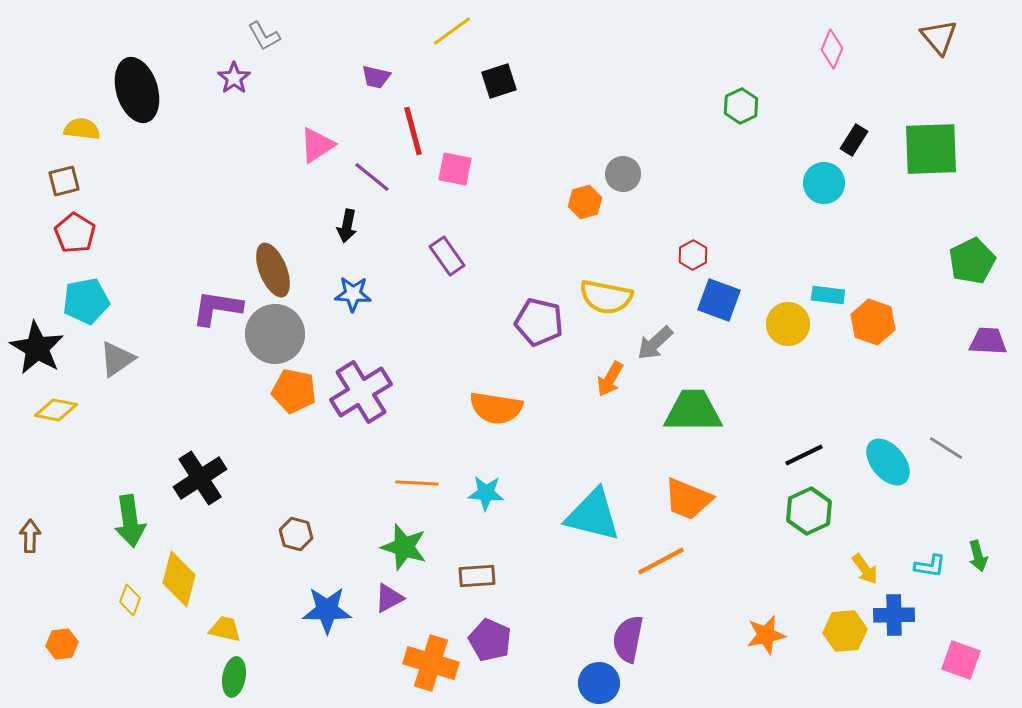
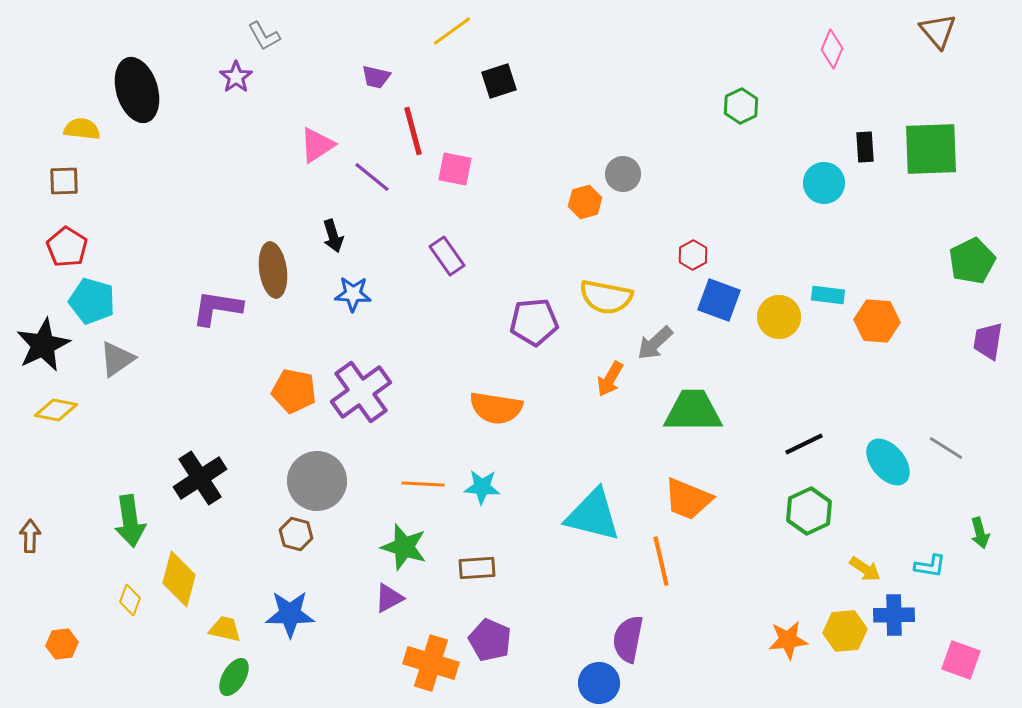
brown triangle at (939, 37): moved 1 px left, 6 px up
purple star at (234, 78): moved 2 px right, 1 px up
black rectangle at (854, 140): moved 11 px right, 7 px down; rotated 36 degrees counterclockwise
brown square at (64, 181): rotated 12 degrees clockwise
black arrow at (347, 226): moved 14 px left, 10 px down; rotated 28 degrees counterclockwise
red pentagon at (75, 233): moved 8 px left, 14 px down
brown ellipse at (273, 270): rotated 14 degrees clockwise
cyan pentagon at (86, 301): moved 6 px right; rotated 27 degrees clockwise
purple pentagon at (539, 322): moved 5 px left; rotated 18 degrees counterclockwise
orange hexagon at (873, 322): moved 4 px right, 1 px up; rotated 15 degrees counterclockwise
yellow circle at (788, 324): moved 9 px left, 7 px up
gray circle at (275, 334): moved 42 px right, 147 px down
purple trapezoid at (988, 341): rotated 84 degrees counterclockwise
black star at (37, 348): moved 6 px right, 3 px up; rotated 16 degrees clockwise
purple cross at (361, 392): rotated 4 degrees counterclockwise
black line at (804, 455): moved 11 px up
orange line at (417, 483): moved 6 px right, 1 px down
cyan star at (486, 493): moved 4 px left, 6 px up
green arrow at (978, 556): moved 2 px right, 23 px up
orange line at (661, 561): rotated 75 degrees counterclockwise
yellow arrow at (865, 569): rotated 20 degrees counterclockwise
brown rectangle at (477, 576): moved 8 px up
blue star at (327, 610): moved 37 px left, 4 px down
orange star at (766, 635): moved 22 px right, 5 px down; rotated 6 degrees clockwise
green ellipse at (234, 677): rotated 21 degrees clockwise
